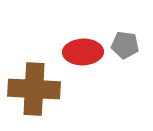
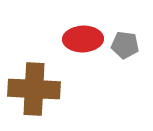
red ellipse: moved 13 px up
